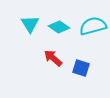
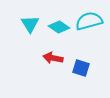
cyan semicircle: moved 4 px left, 5 px up
red arrow: rotated 30 degrees counterclockwise
